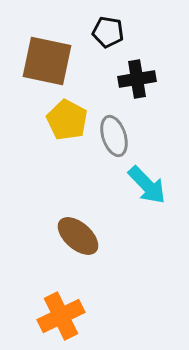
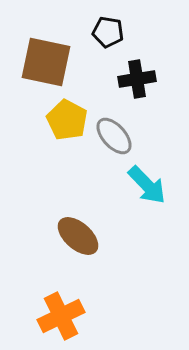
brown square: moved 1 px left, 1 px down
gray ellipse: rotated 24 degrees counterclockwise
